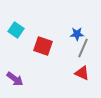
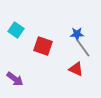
gray line: rotated 60 degrees counterclockwise
red triangle: moved 6 px left, 4 px up
